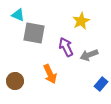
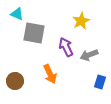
cyan triangle: moved 1 px left, 1 px up
blue rectangle: moved 1 px left, 2 px up; rotated 24 degrees counterclockwise
